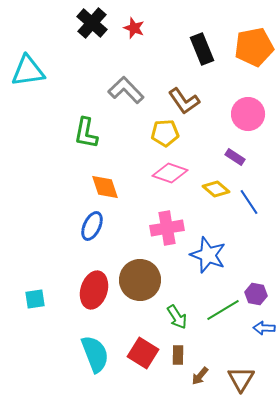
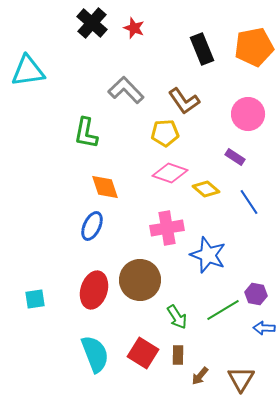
yellow diamond: moved 10 px left
